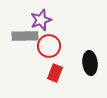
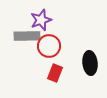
gray rectangle: moved 2 px right
